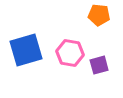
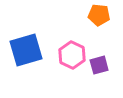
pink hexagon: moved 2 px right, 2 px down; rotated 16 degrees clockwise
